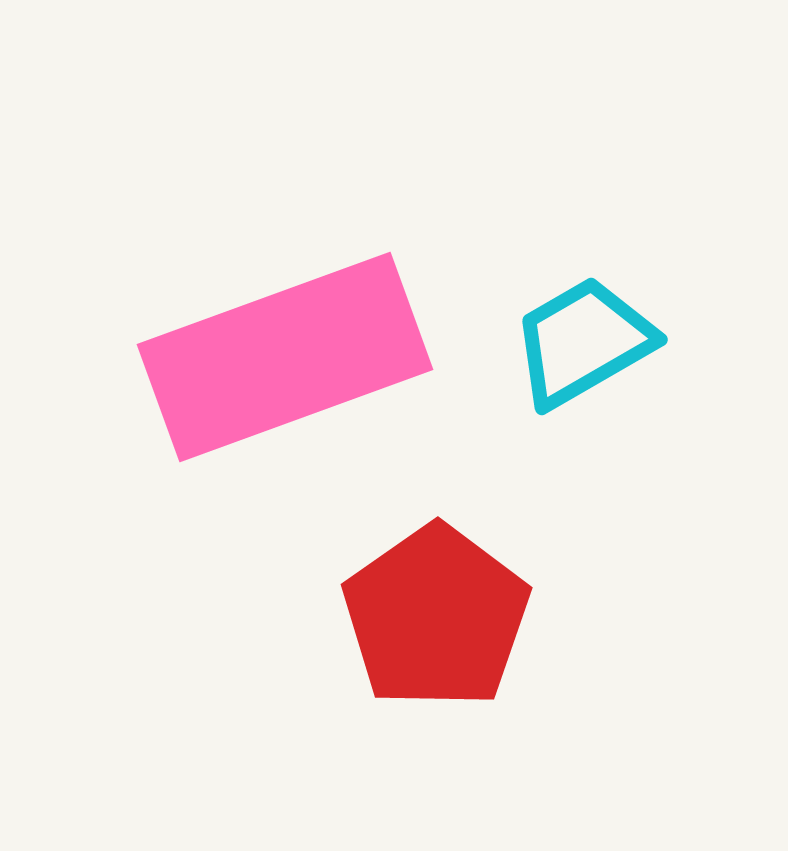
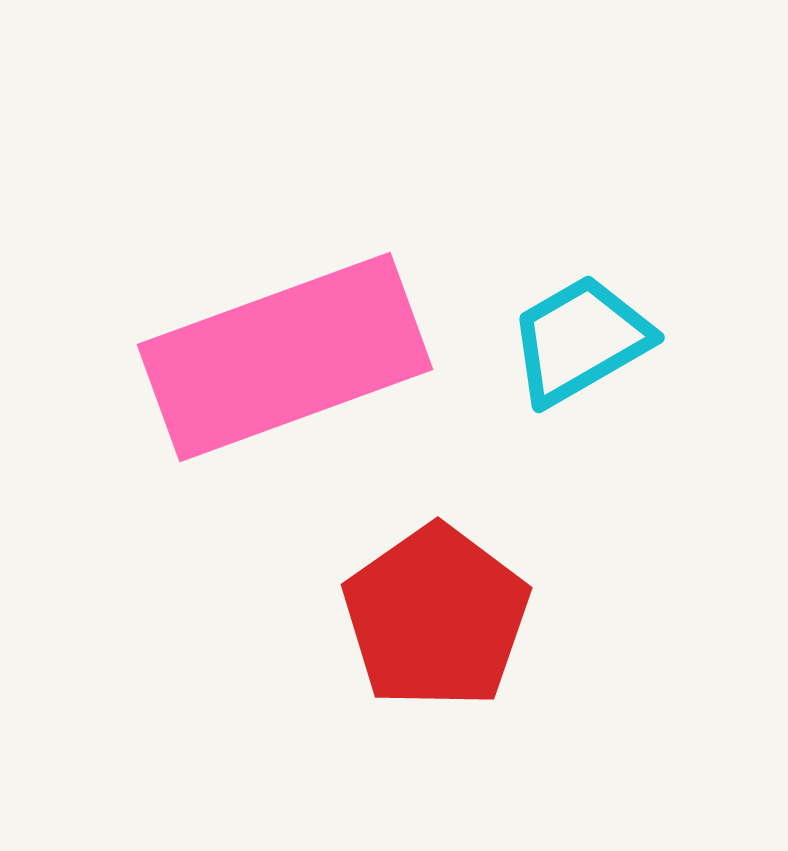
cyan trapezoid: moved 3 px left, 2 px up
